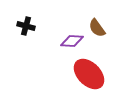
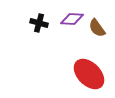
black cross: moved 13 px right, 3 px up
purple diamond: moved 22 px up
